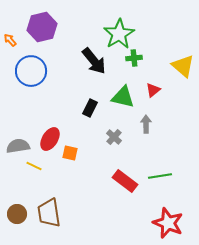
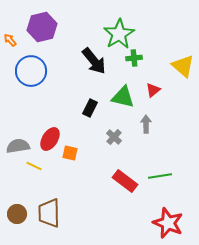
brown trapezoid: rotated 8 degrees clockwise
